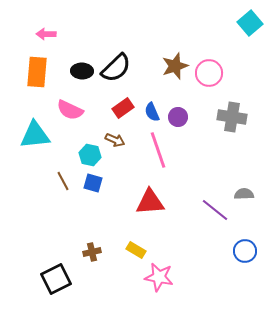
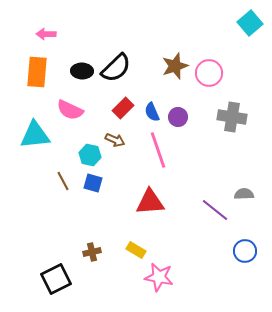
red rectangle: rotated 10 degrees counterclockwise
